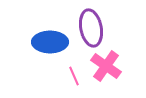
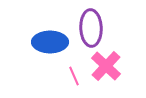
purple ellipse: rotated 9 degrees clockwise
pink cross: rotated 8 degrees clockwise
